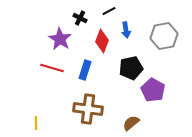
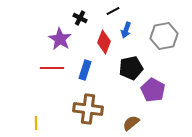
black line: moved 4 px right
blue arrow: rotated 28 degrees clockwise
red diamond: moved 2 px right, 1 px down
red line: rotated 15 degrees counterclockwise
